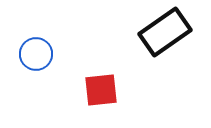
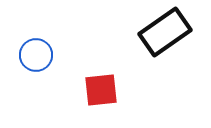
blue circle: moved 1 px down
